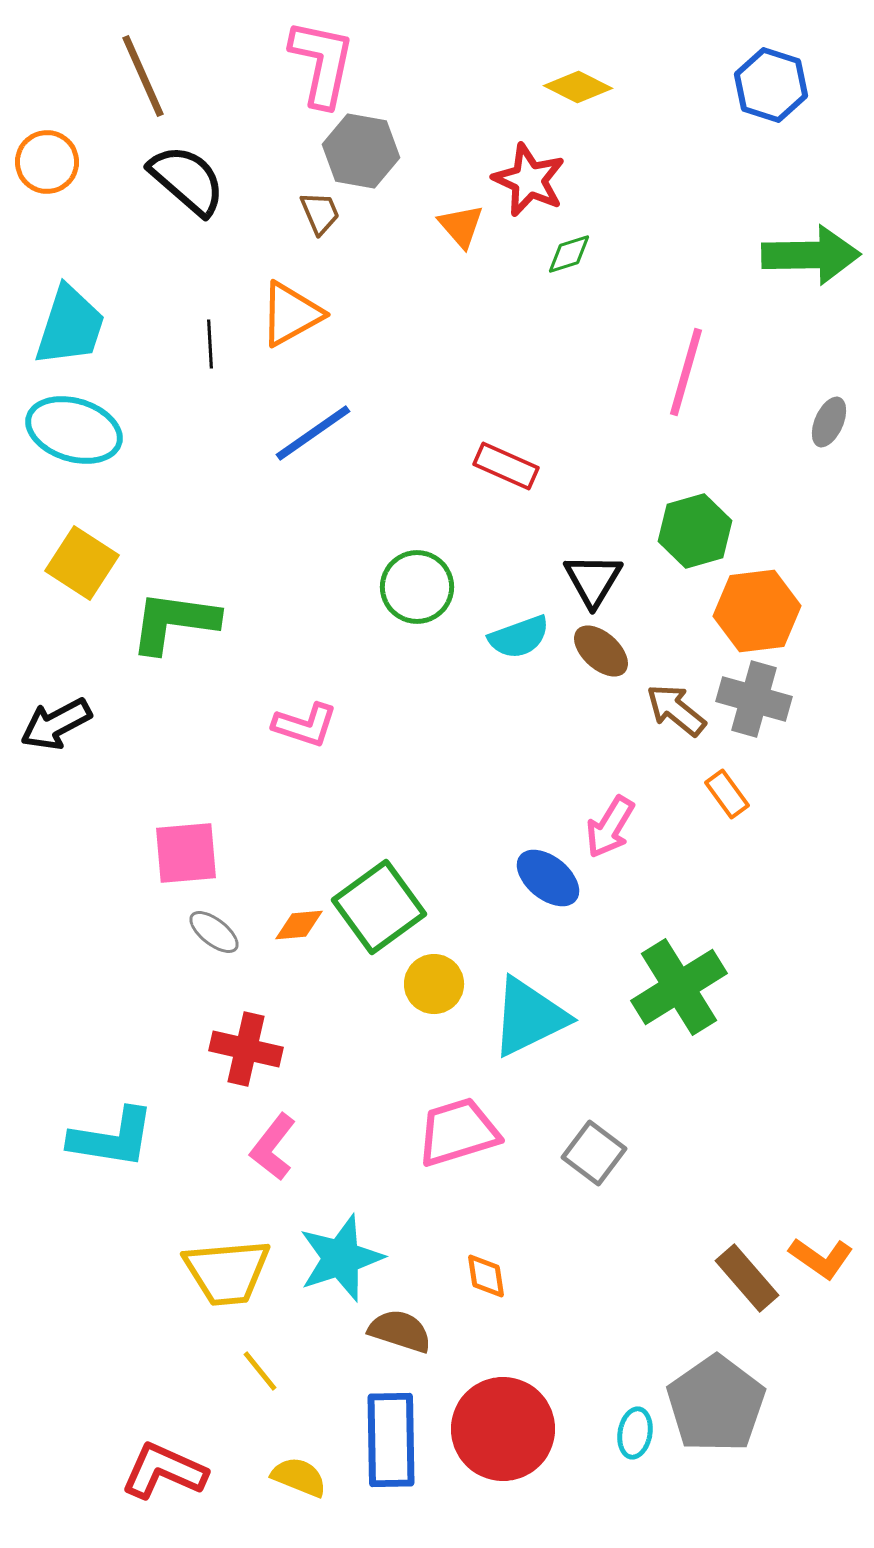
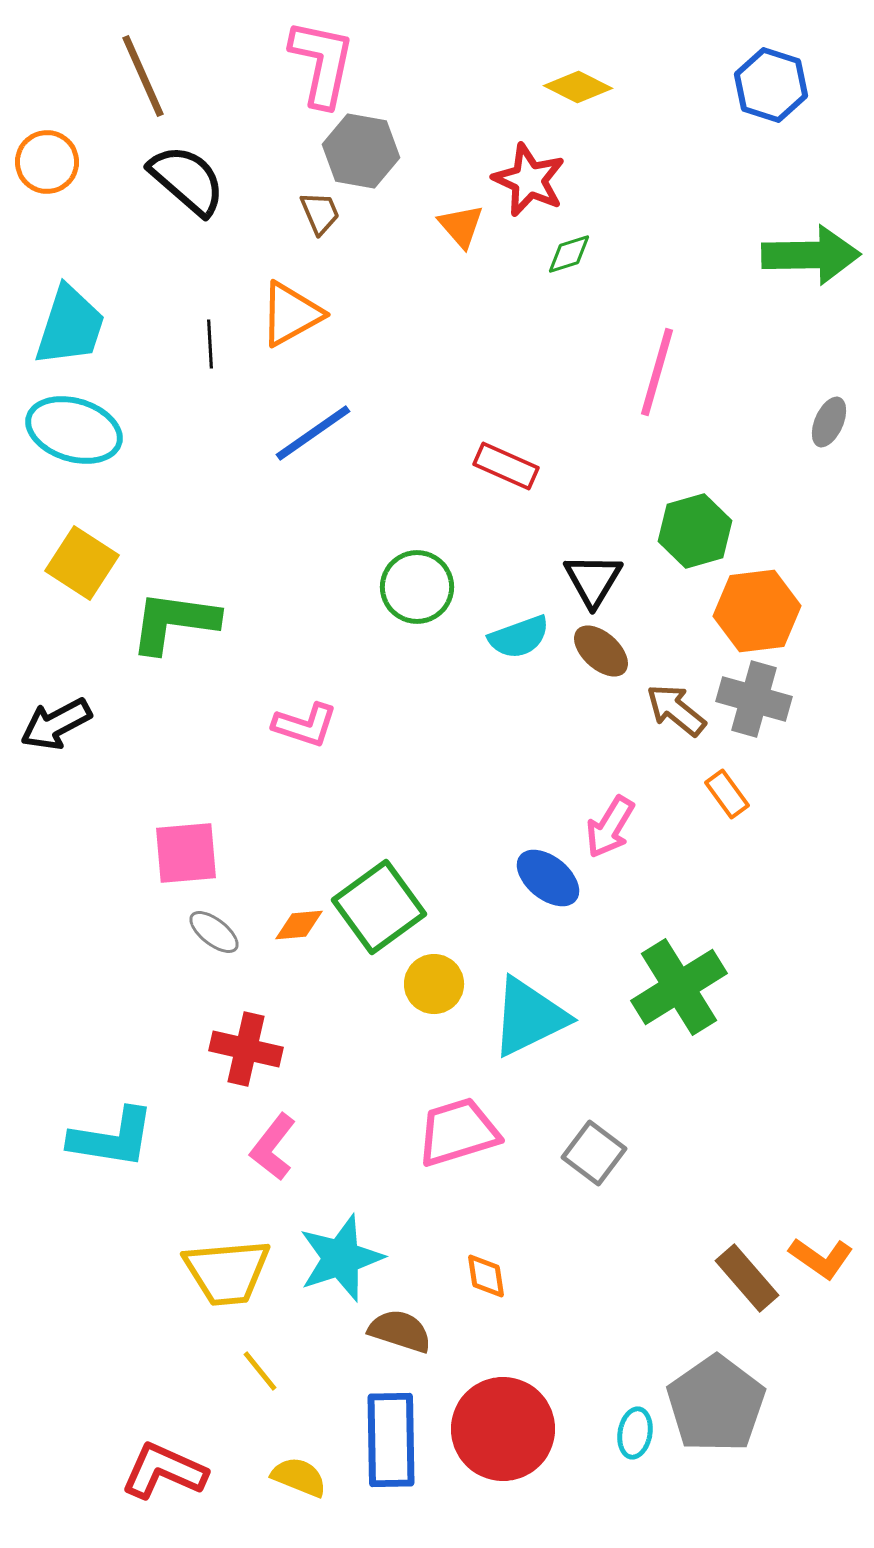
pink line at (686, 372): moved 29 px left
